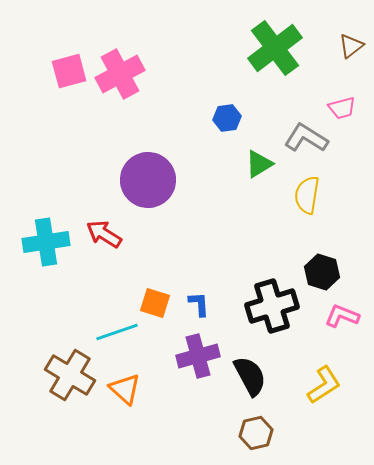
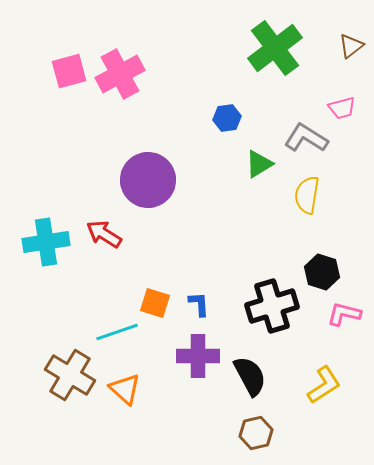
pink L-shape: moved 2 px right, 2 px up; rotated 8 degrees counterclockwise
purple cross: rotated 15 degrees clockwise
